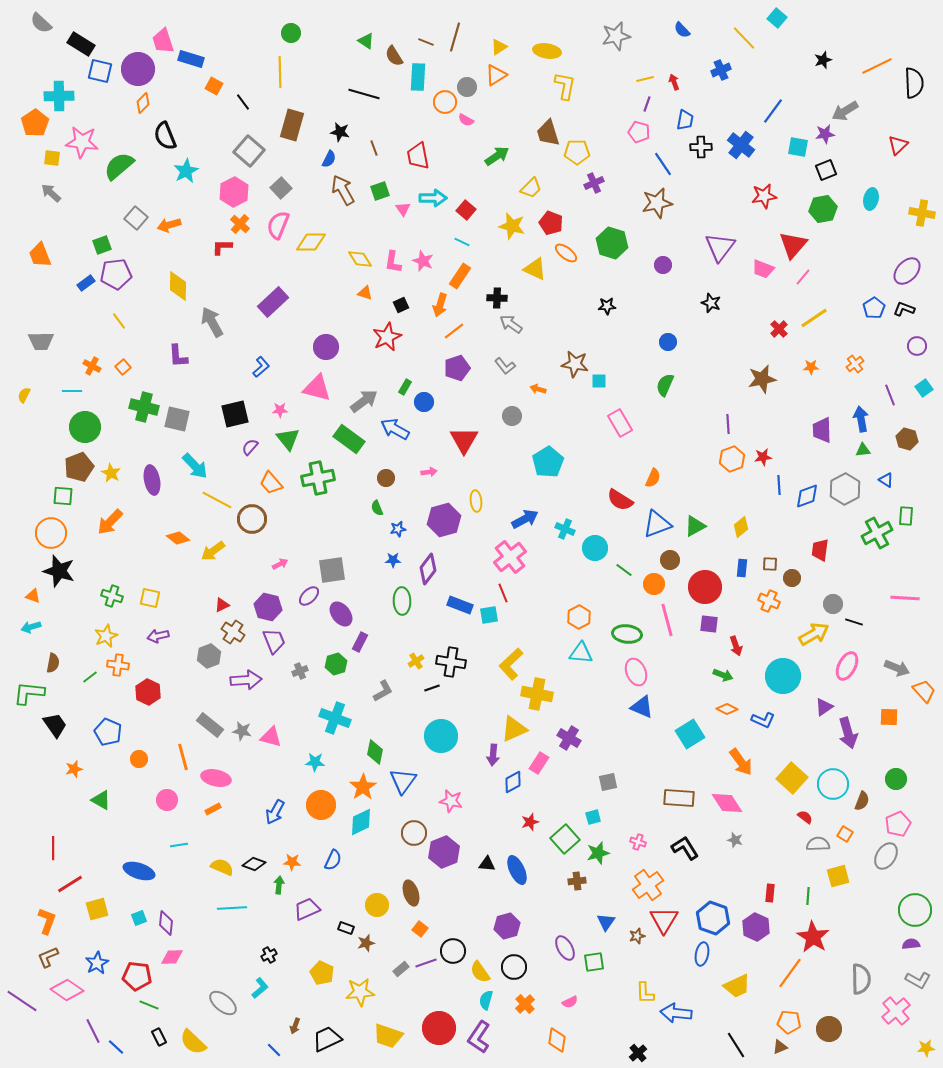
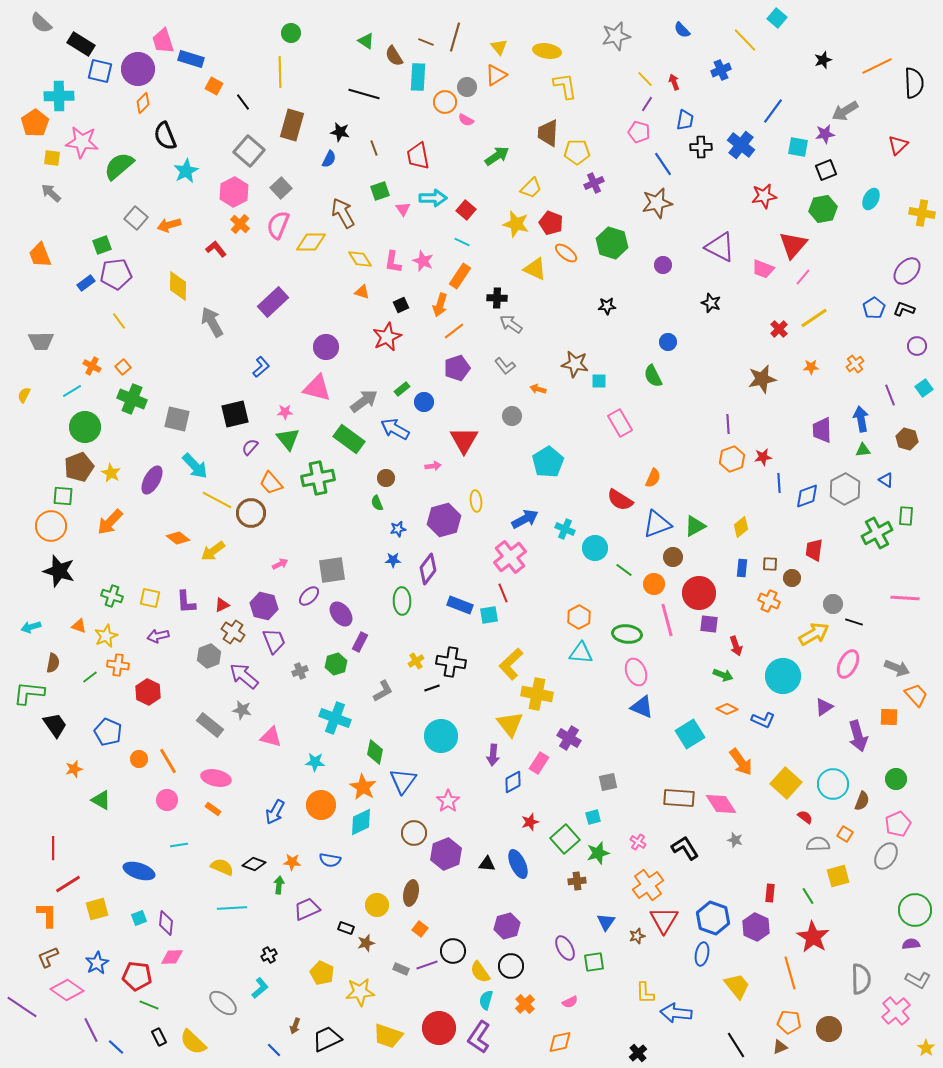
yellow line at (744, 38): moved 1 px right, 2 px down
yellow triangle at (499, 47): rotated 36 degrees counterclockwise
yellow line at (645, 79): rotated 60 degrees clockwise
yellow L-shape at (565, 86): rotated 20 degrees counterclockwise
purple line at (647, 104): rotated 14 degrees clockwise
brown trapezoid at (548, 133): rotated 20 degrees clockwise
brown arrow at (343, 190): moved 23 px down
cyan ellipse at (871, 199): rotated 15 degrees clockwise
yellow star at (512, 226): moved 4 px right, 2 px up
red L-shape at (222, 247): moved 6 px left, 2 px down; rotated 50 degrees clockwise
purple triangle at (720, 247): rotated 40 degrees counterclockwise
orange triangle at (365, 293): moved 3 px left, 1 px up
purple L-shape at (178, 356): moved 8 px right, 246 px down
green semicircle at (665, 385): moved 12 px left, 9 px up; rotated 50 degrees counterclockwise
green rectangle at (405, 387): moved 3 px left, 2 px down; rotated 21 degrees clockwise
cyan line at (72, 391): rotated 30 degrees counterclockwise
green cross at (144, 407): moved 12 px left, 8 px up; rotated 8 degrees clockwise
pink star at (280, 410): moved 5 px right, 2 px down
pink arrow at (429, 472): moved 4 px right, 6 px up
purple ellipse at (152, 480): rotated 40 degrees clockwise
blue line at (779, 485): moved 2 px up
green semicircle at (377, 508): moved 5 px up
brown circle at (252, 519): moved 1 px left, 6 px up
orange circle at (51, 533): moved 7 px up
red trapezoid at (820, 550): moved 6 px left
brown circle at (670, 560): moved 3 px right, 3 px up
red circle at (705, 587): moved 6 px left, 6 px down
orange triangle at (33, 596): moved 46 px right, 30 px down
purple hexagon at (268, 607): moved 4 px left, 1 px up
pink ellipse at (847, 666): moved 1 px right, 2 px up
purple arrow at (246, 680): moved 2 px left, 4 px up; rotated 136 degrees counterclockwise
orange trapezoid at (924, 691): moved 8 px left, 4 px down
yellow triangle at (514, 729): moved 4 px left, 5 px up; rotated 44 degrees counterclockwise
gray star at (242, 731): moved 21 px up
purple arrow at (848, 733): moved 10 px right, 3 px down
orange line at (183, 757): moved 15 px left, 4 px down; rotated 16 degrees counterclockwise
yellow square at (792, 778): moved 6 px left, 5 px down
orange star at (363, 787): rotated 8 degrees counterclockwise
pink star at (451, 801): moved 3 px left; rotated 25 degrees clockwise
pink diamond at (727, 803): moved 6 px left, 1 px down
orange rectangle at (213, 809): rotated 63 degrees clockwise
pink cross at (638, 842): rotated 14 degrees clockwise
purple hexagon at (444, 852): moved 2 px right, 2 px down
blue semicircle at (333, 860): moved 3 px left; rotated 75 degrees clockwise
blue ellipse at (517, 870): moved 1 px right, 6 px up
red line at (70, 884): moved 2 px left
brown ellipse at (411, 893): rotated 30 degrees clockwise
green line at (808, 896): rotated 36 degrees counterclockwise
orange L-shape at (47, 921): moved 6 px up; rotated 20 degrees counterclockwise
purple line at (426, 963): moved 1 px right, 2 px down
black circle at (514, 967): moved 3 px left, 1 px up
gray rectangle at (401, 969): rotated 63 degrees clockwise
orange line at (790, 973): rotated 52 degrees counterclockwise
yellow trapezoid at (737, 986): rotated 104 degrees counterclockwise
purple line at (22, 1001): moved 6 px down
purple line at (93, 1031): moved 2 px left, 1 px up
orange diamond at (557, 1040): moved 3 px right, 2 px down; rotated 70 degrees clockwise
yellow star at (926, 1048): rotated 30 degrees counterclockwise
